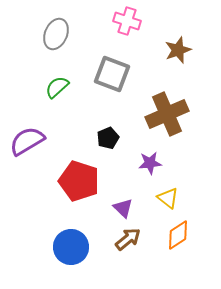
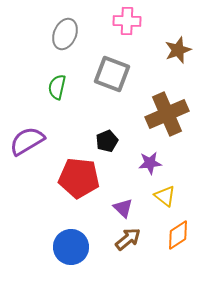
pink cross: rotated 16 degrees counterclockwise
gray ellipse: moved 9 px right
green semicircle: rotated 35 degrees counterclockwise
black pentagon: moved 1 px left, 3 px down
red pentagon: moved 3 px up; rotated 12 degrees counterclockwise
yellow triangle: moved 3 px left, 2 px up
